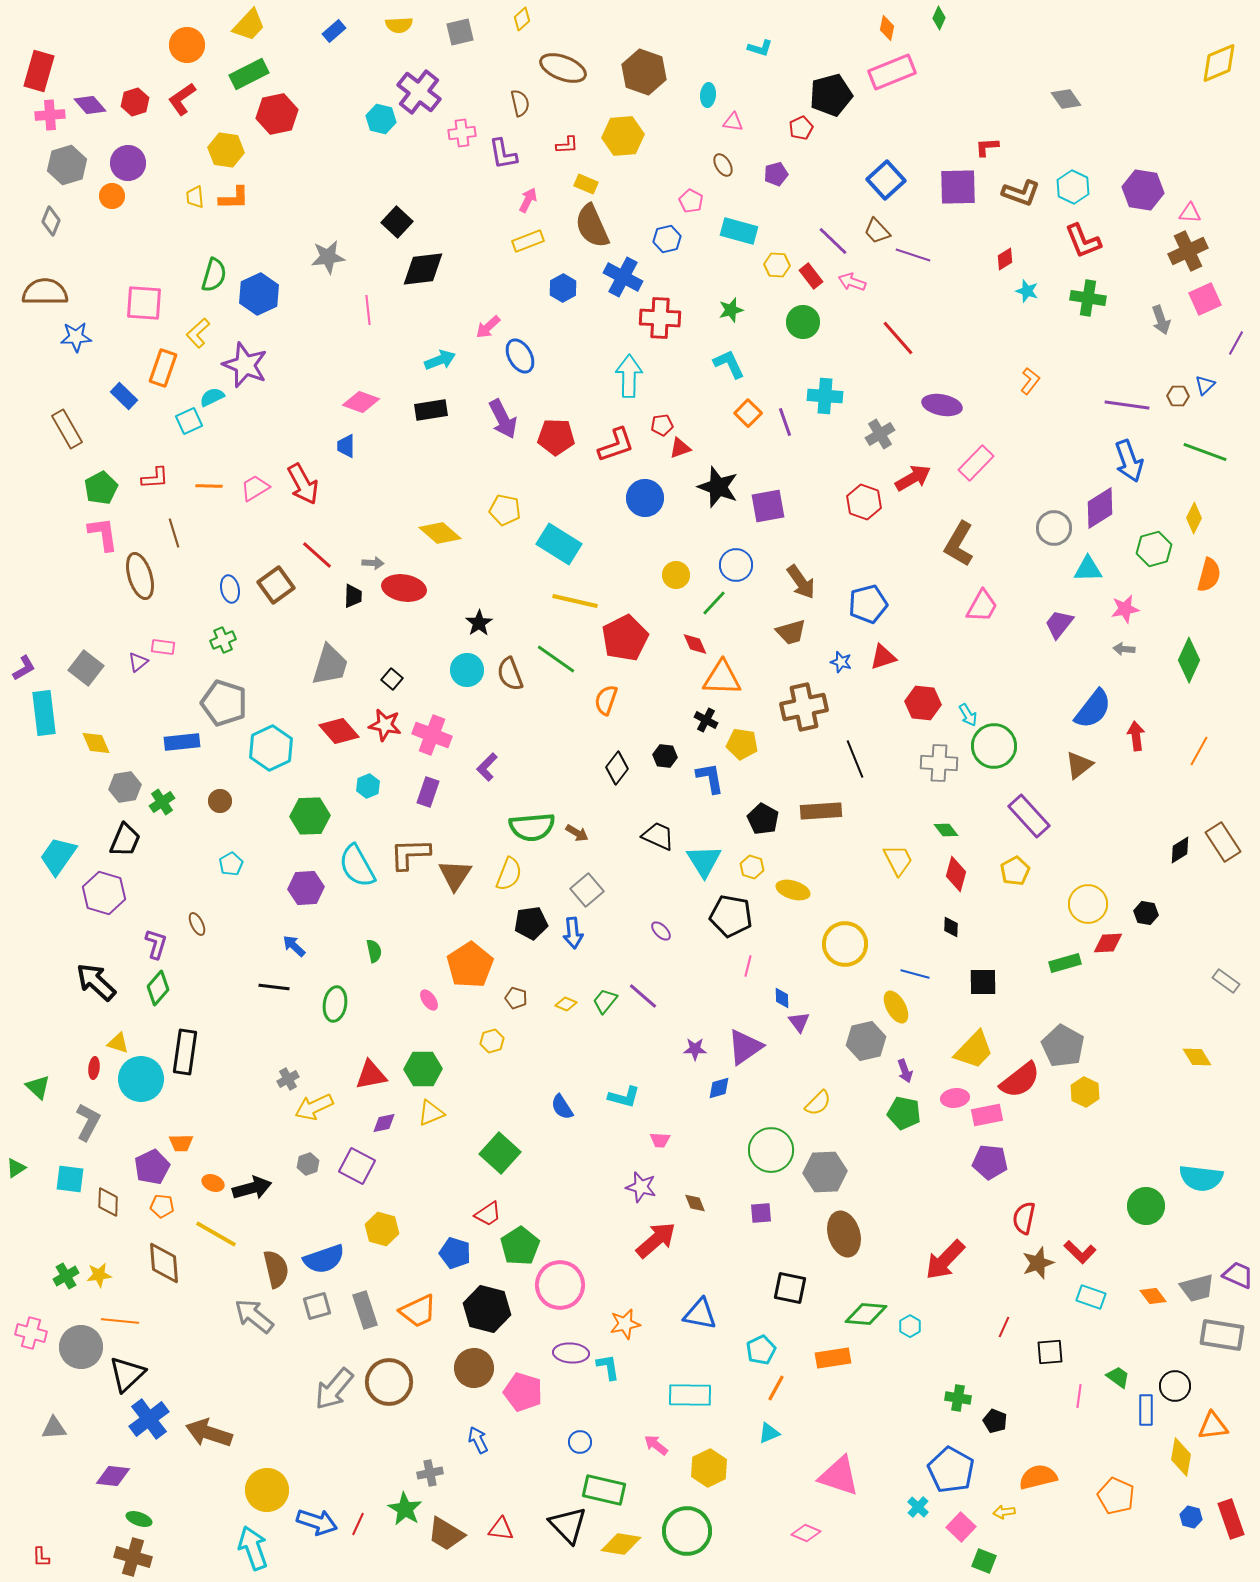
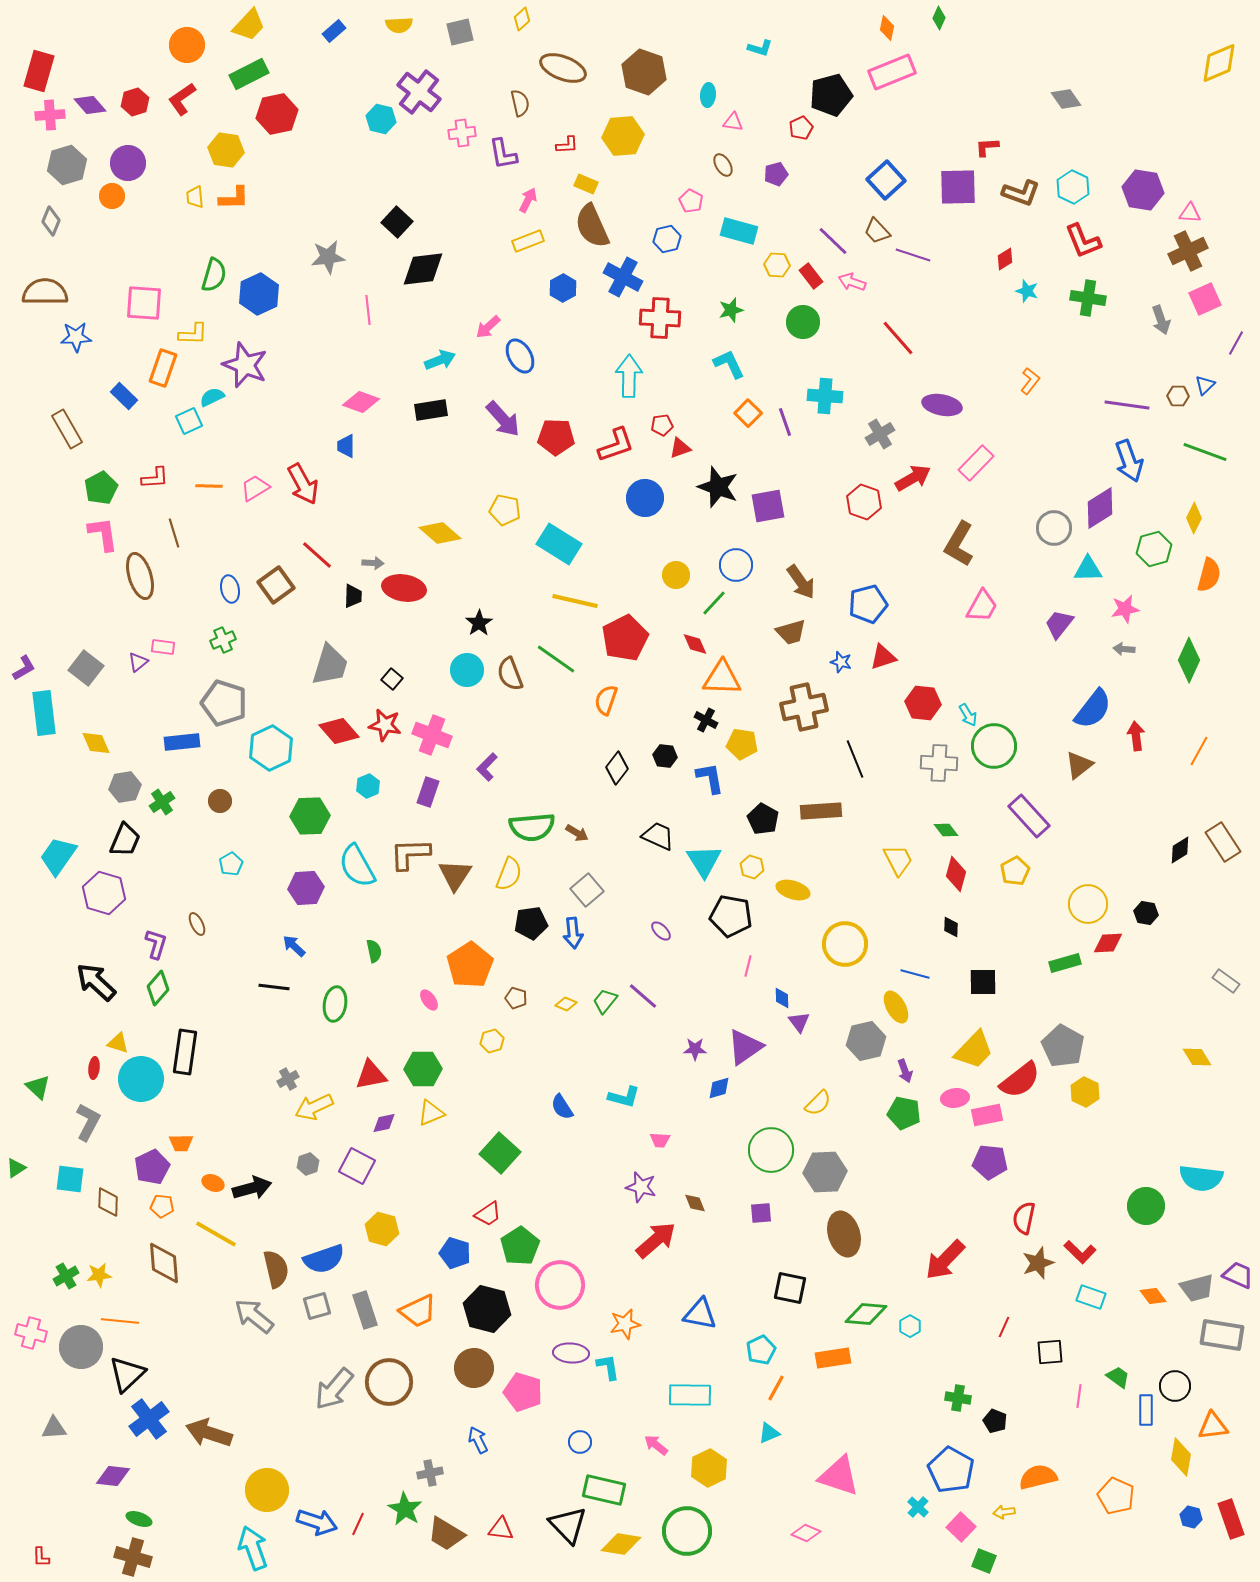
yellow L-shape at (198, 333): moved 5 px left, 1 px down; rotated 136 degrees counterclockwise
purple arrow at (503, 419): rotated 15 degrees counterclockwise
